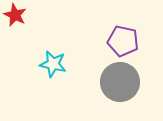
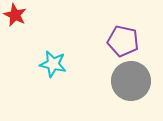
gray circle: moved 11 px right, 1 px up
